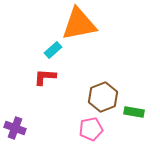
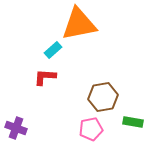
brown hexagon: rotated 12 degrees clockwise
green rectangle: moved 1 px left, 10 px down
purple cross: moved 1 px right
